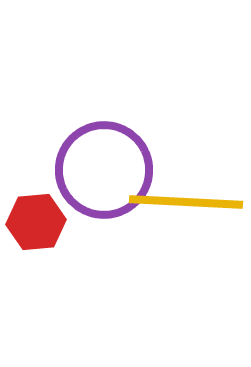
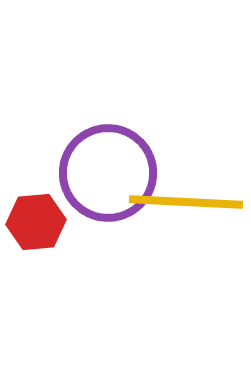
purple circle: moved 4 px right, 3 px down
